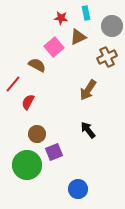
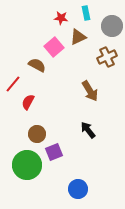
brown arrow: moved 2 px right, 1 px down; rotated 65 degrees counterclockwise
